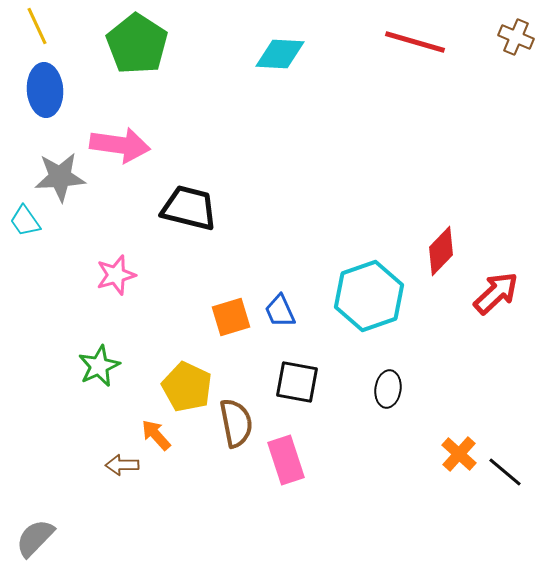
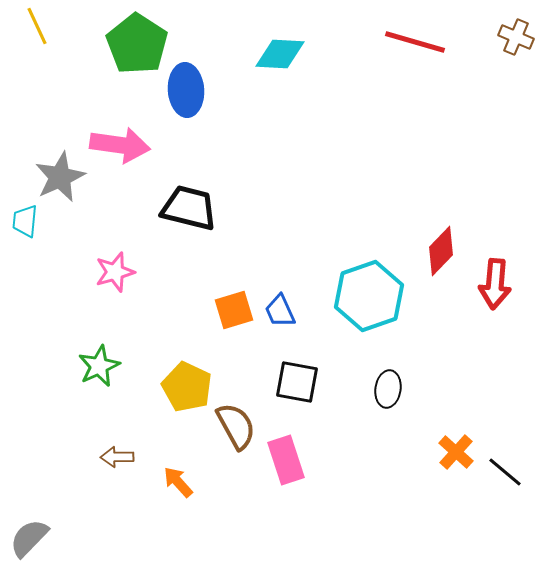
blue ellipse: moved 141 px right
gray star: rotated 21 degrees counterclockwise
cyan trapezoid: rotated 40 degrees clockwise
pink star: moved 1 px left, 3 px up
red arrow: moved 1 px left, 9 px up; rotated 138 degrees clockwise
orange square: moved 3 px right, 7 px up
brown semicircle: moved 3 px down; rotated 18 degrees counterclockwise
orange arrow: moved 22 px right, 47 px down
orange cross: moved 3 px left, 2 px up
brown arrow: moved 5 px left, 8 px up
gray semicircle: moved 6 px left
